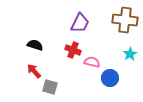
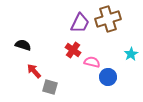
brown cross: moved 17 px left, 1 px up; rotated 25 degrees counterclockwise
black semicircle: moved 12 px left
red cross: rotated 14 degrees clockwise
cyan star: moved 1 px right
blue circle: moved 2 px left, 1 px up
